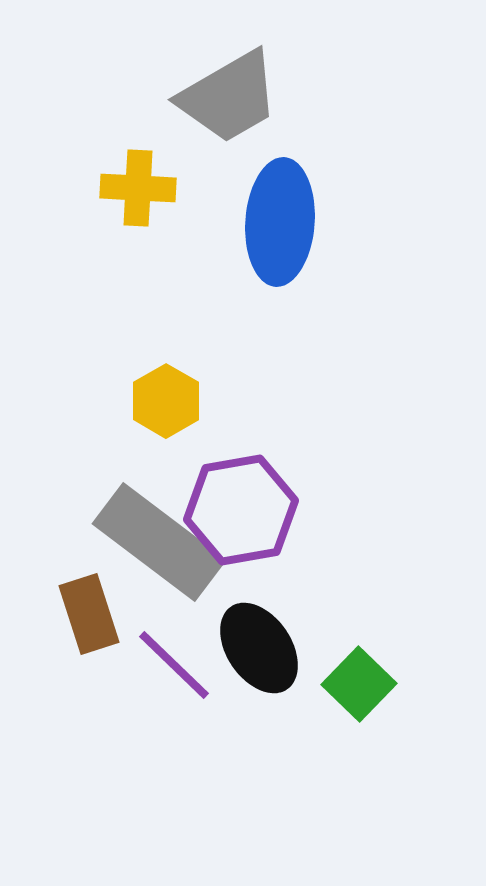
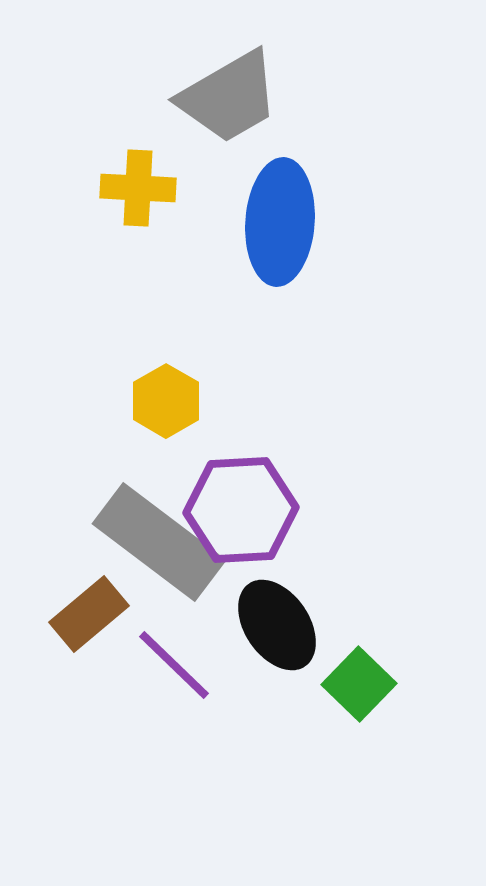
purple hexagon: rotated 7 degrees clockwise
brown rectangle: rotated 68 degrees clockwise
black ellipse: moved 18 px right, 23 px up
